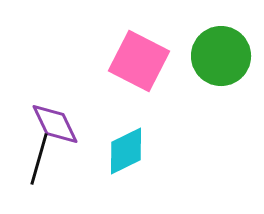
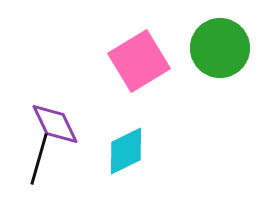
green circle: moved 1 px left, 8 px up
pink square: rotated 32 degrees clockwise
